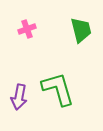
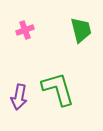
pink cross: moved 2 px left, 1 px down
